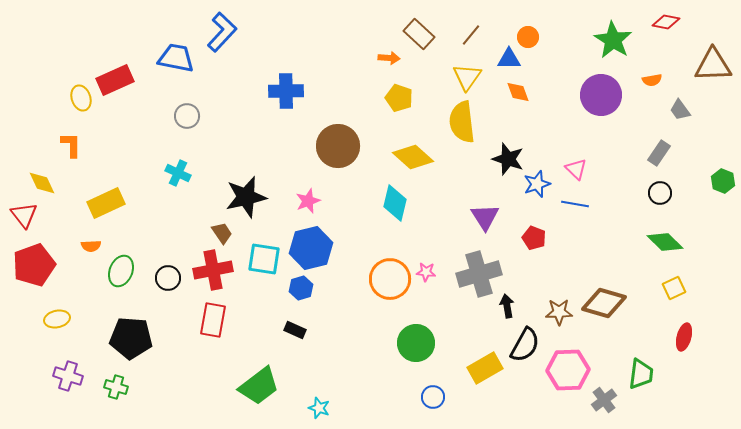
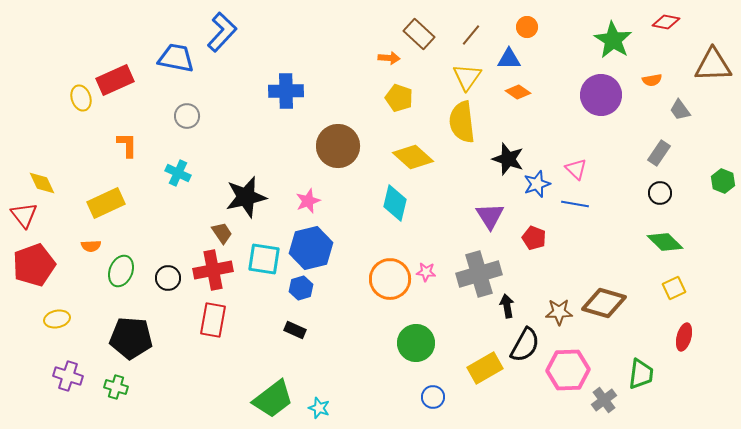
orange circle at (528, 37): moved 1 px left, 10 px up
orange diamond at (518, 92): rotated 35 degrees counterclockwise
orange L-shape at (71, 145): moved 56 px right
purple triangle at (485, 217): moved 5 px right, 1 px up
green trapezoid at (259, 386): moved 14 px right, 13 px down
